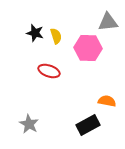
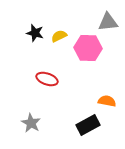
yellow semicircle: moved 3 px right; rotated 98 degrees counterclockwise
red ellipse: moved 2 px left, 8 px down
gray star: moved 2 px right, 1 px up
